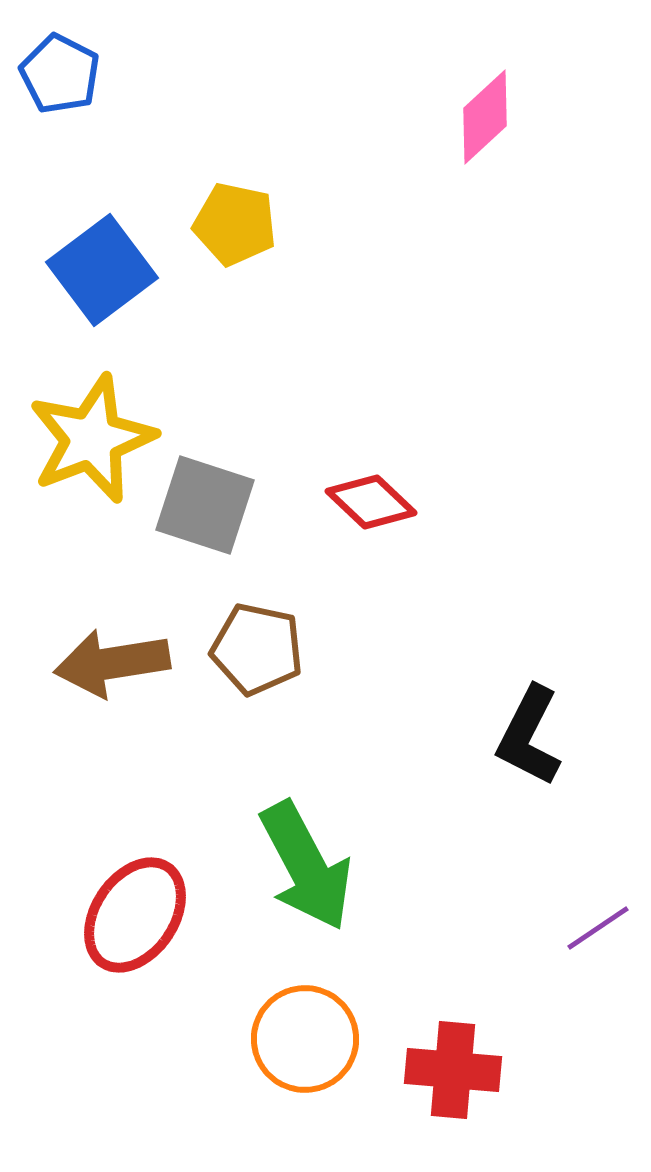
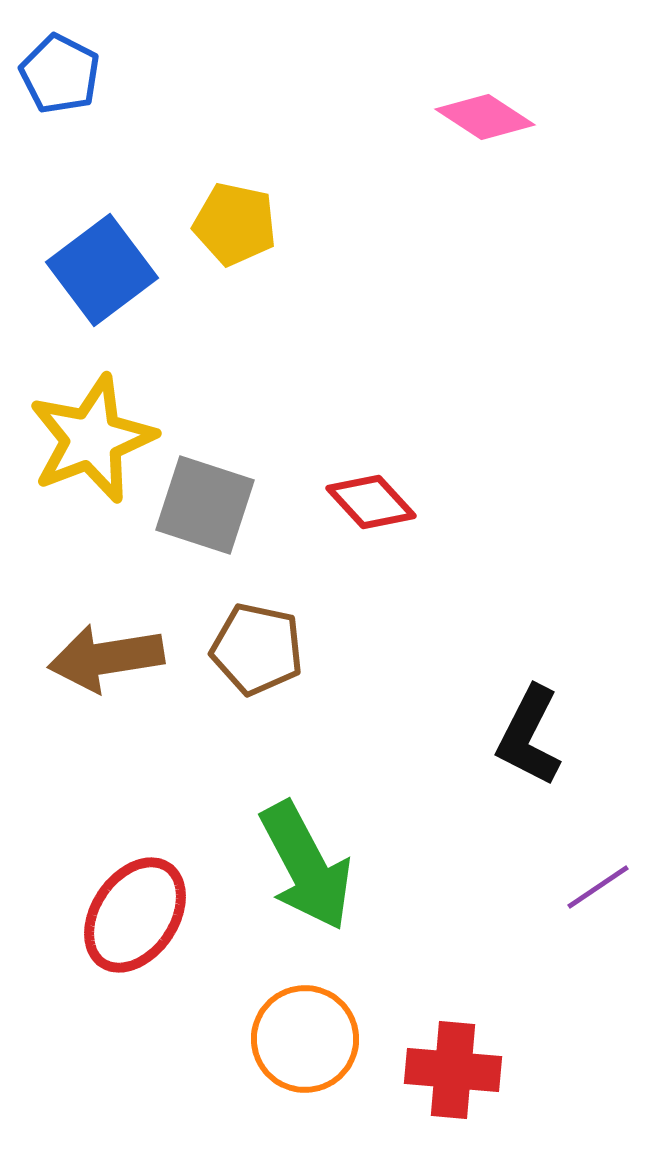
pink diamond: rotated 76 degrees clockwise
red diamond: rotated 4 degrees clockwise
brown arrow: moved 6 px left, 5 px up
purple line: moved 41 px up
